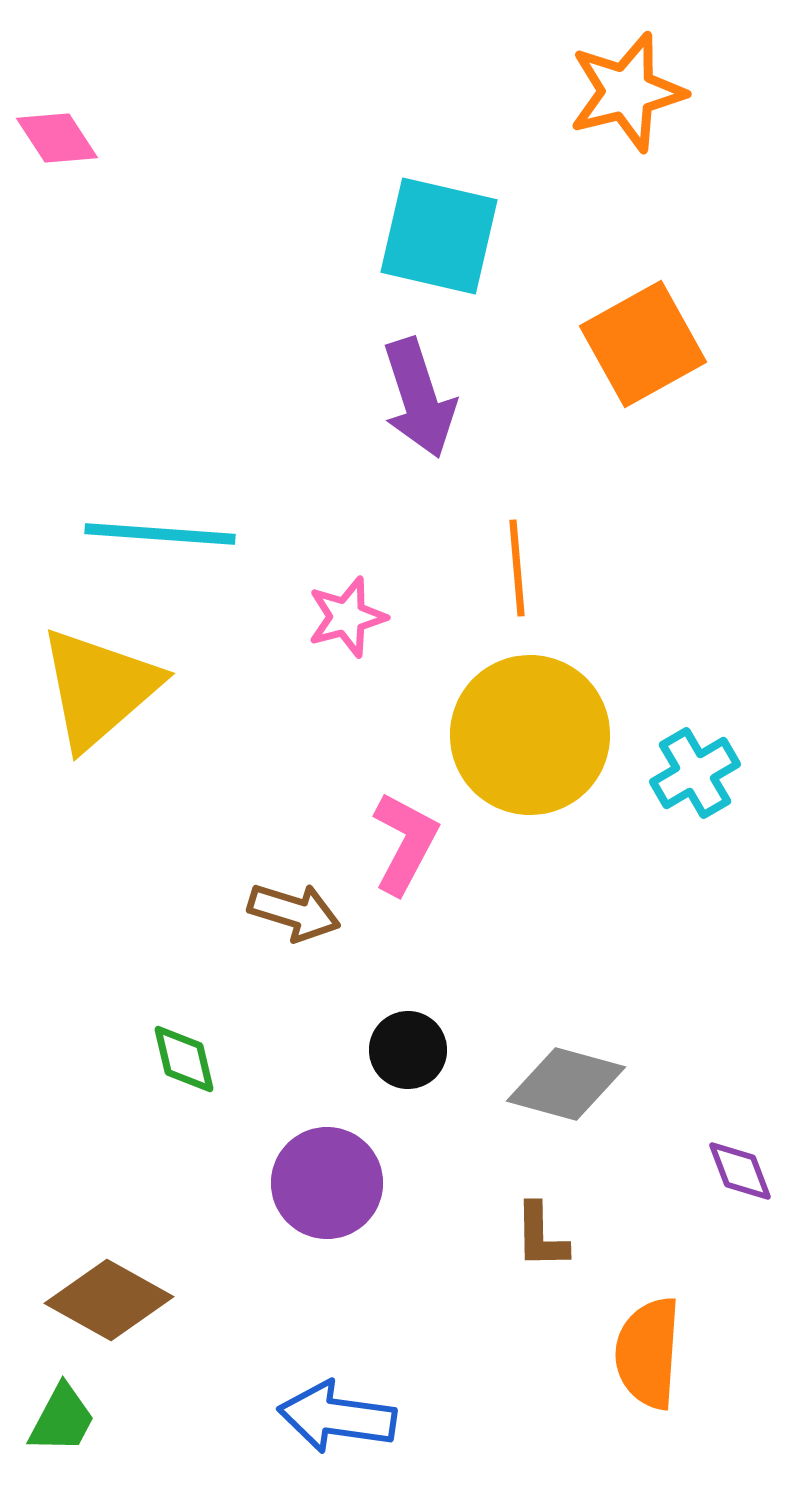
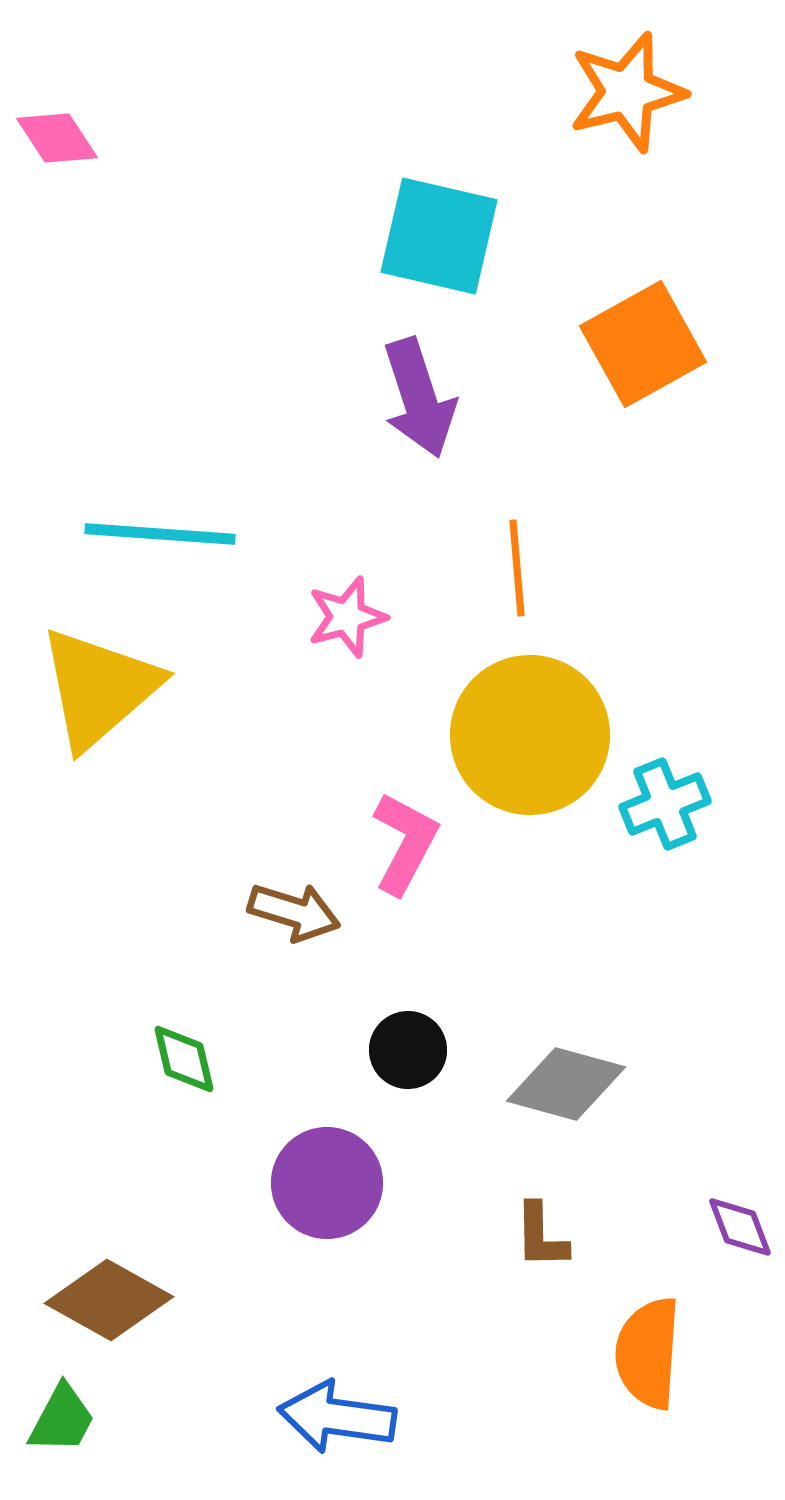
cyan cross: moved 30 px left, 31 px down; rotated 8 degrees clockwise
purple diamond: moved 56 px down
